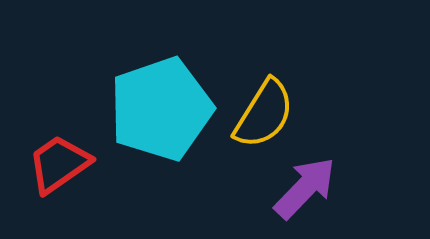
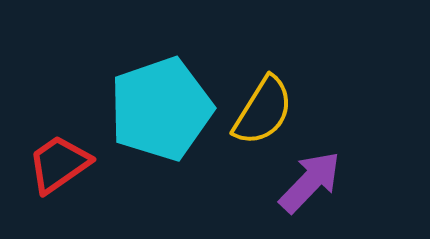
yellow semicircle: moved 1 px left, 3 px up
purple arrow: moved 5 px right, 6 px up
